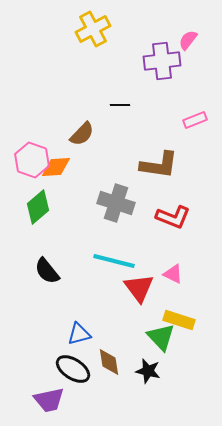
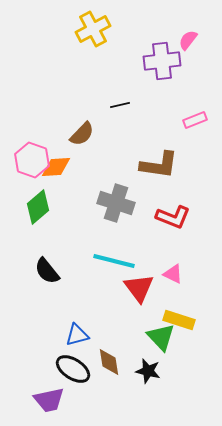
black line: rotated 12 degrees counterclockwise
blue triangle: moved 2 px left, 1 px down
